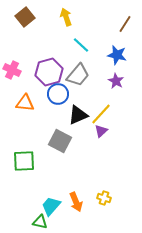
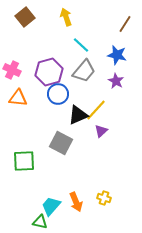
gray trapezoid: moved 6 px right, 4 px up
orange triangle: moved 7 px left, 5 px up
yellow line: moved 5 px left, 4 px up
gray square: moved 1 px right, 2 px down
